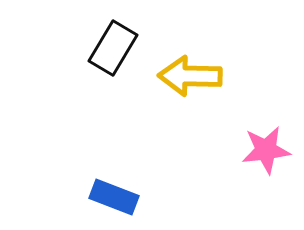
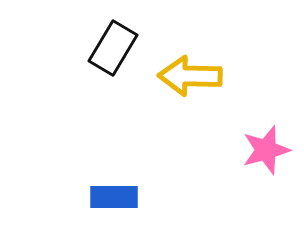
pink star: rotated 9 degrees counterclockwise
blue rectangle: rotated 21 degrees counterclockwise
